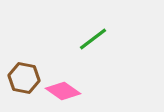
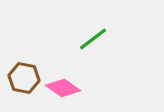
pink diamond: moved 3 px up
